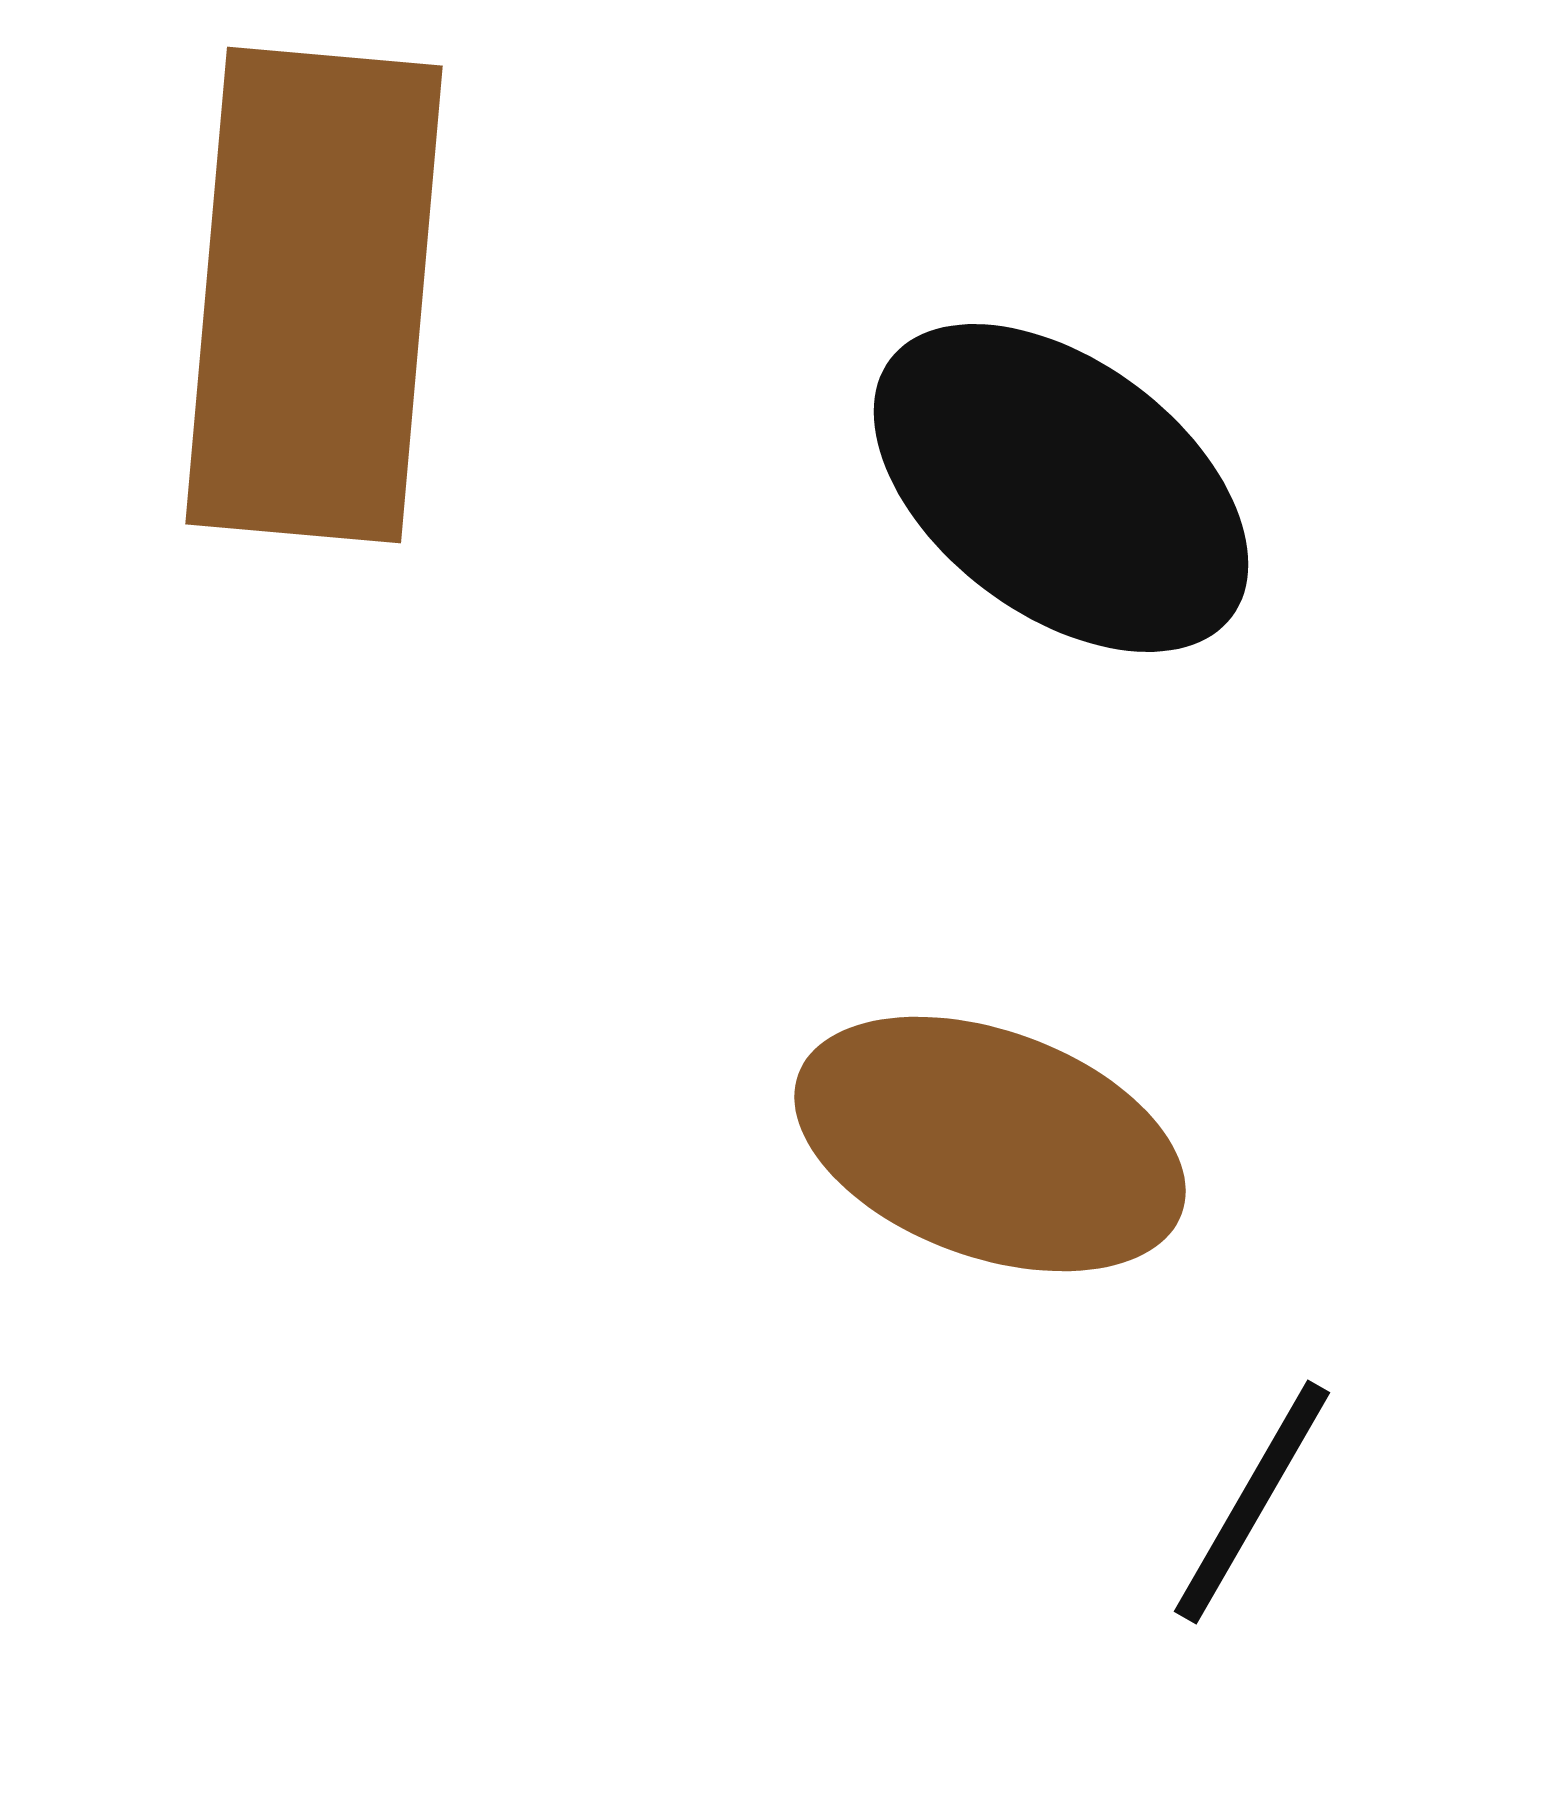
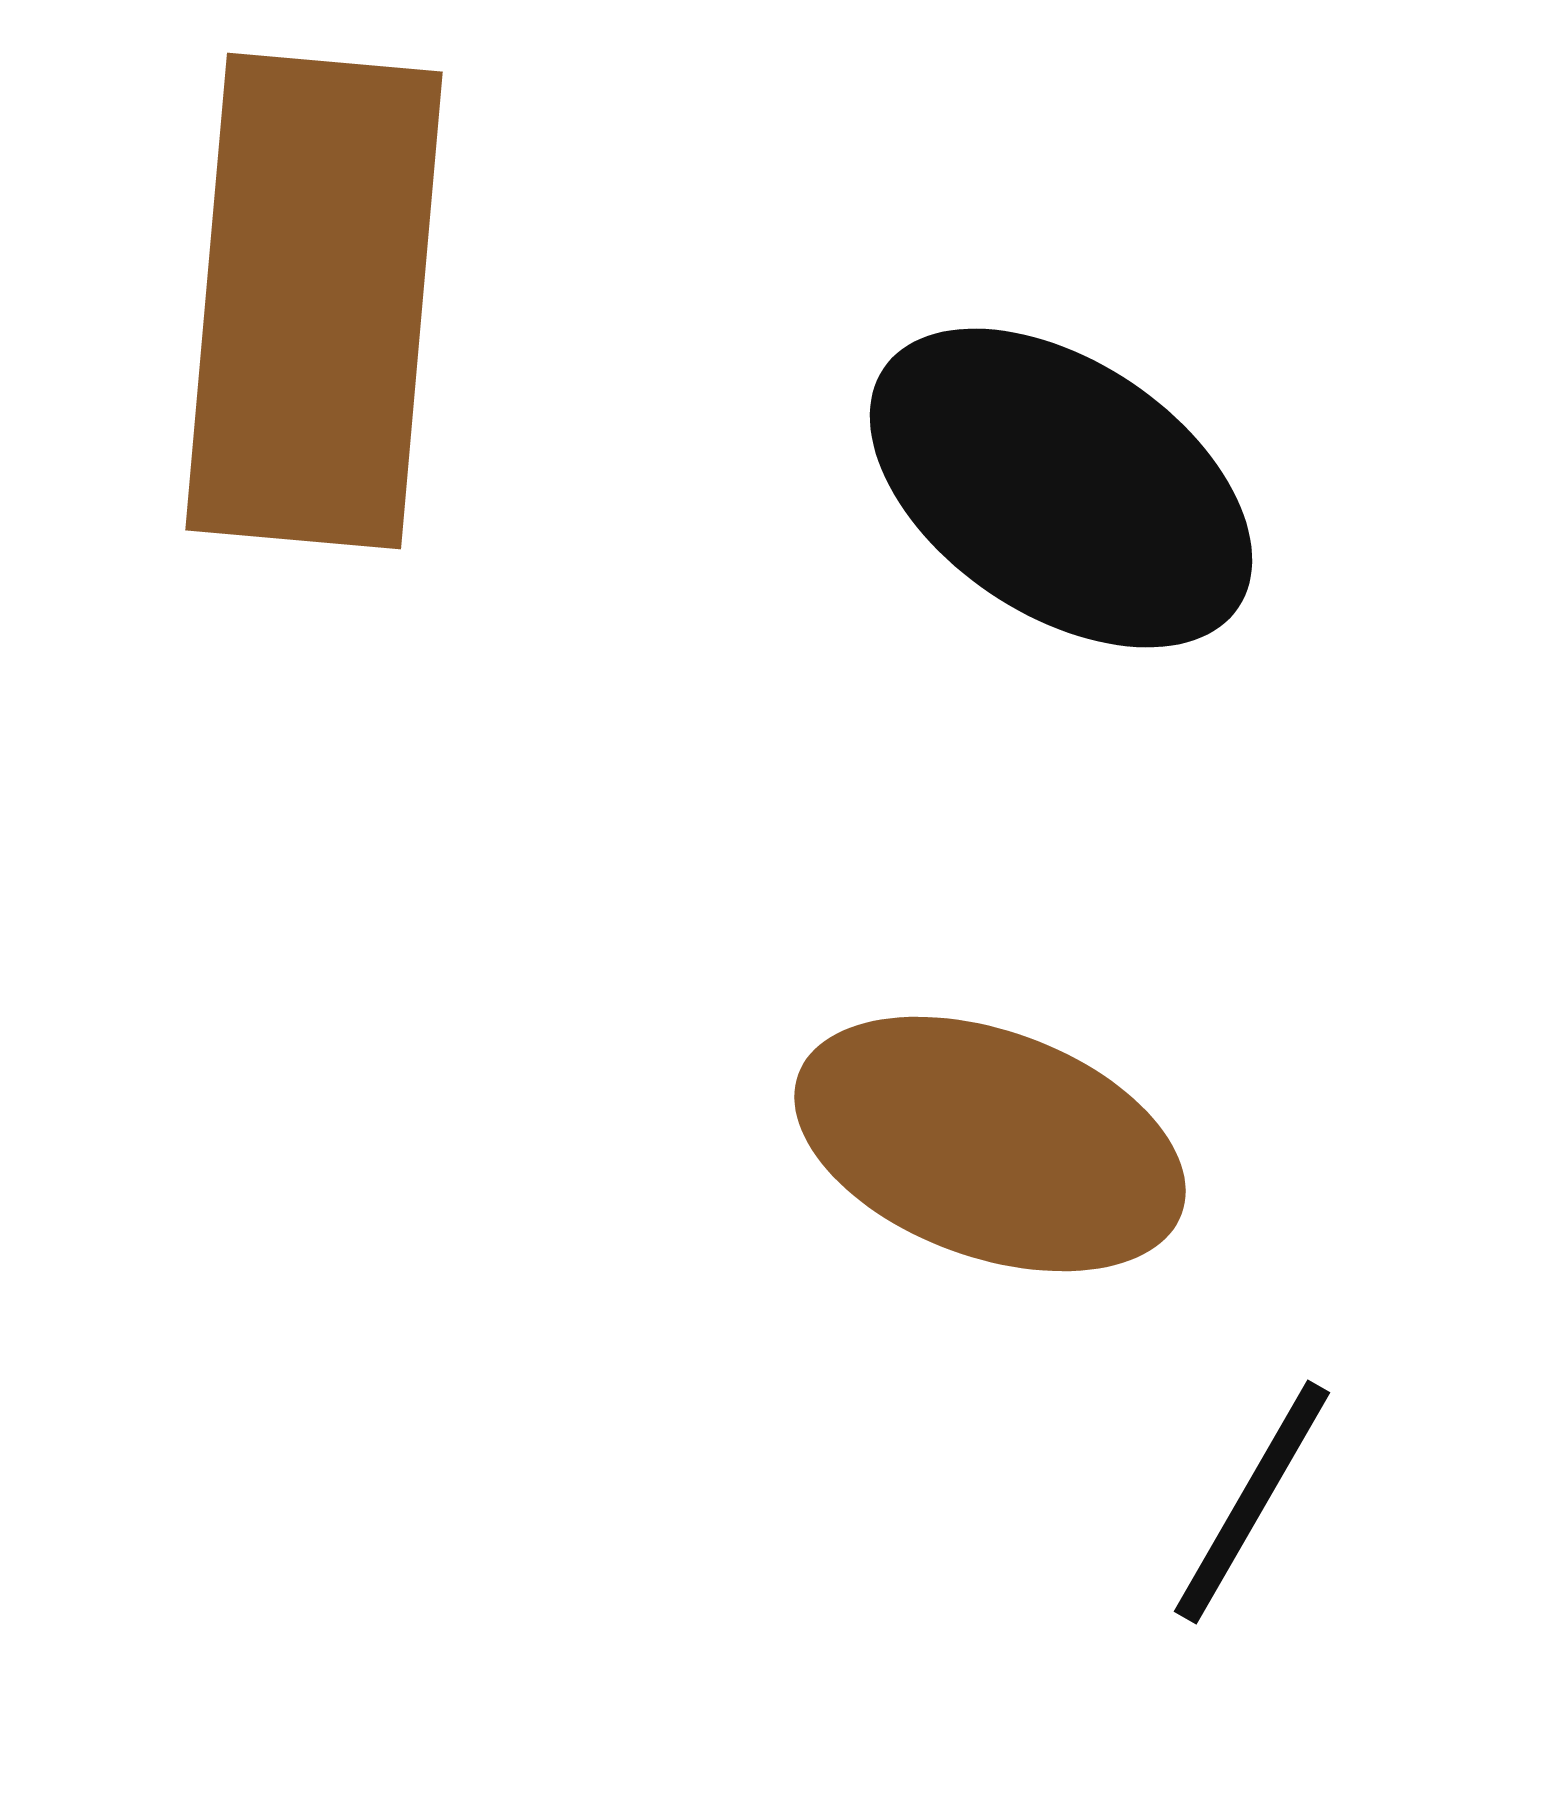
brown rectangle: moved 6 px down
black ellipse: rotated 3 degrees counterclockwise
